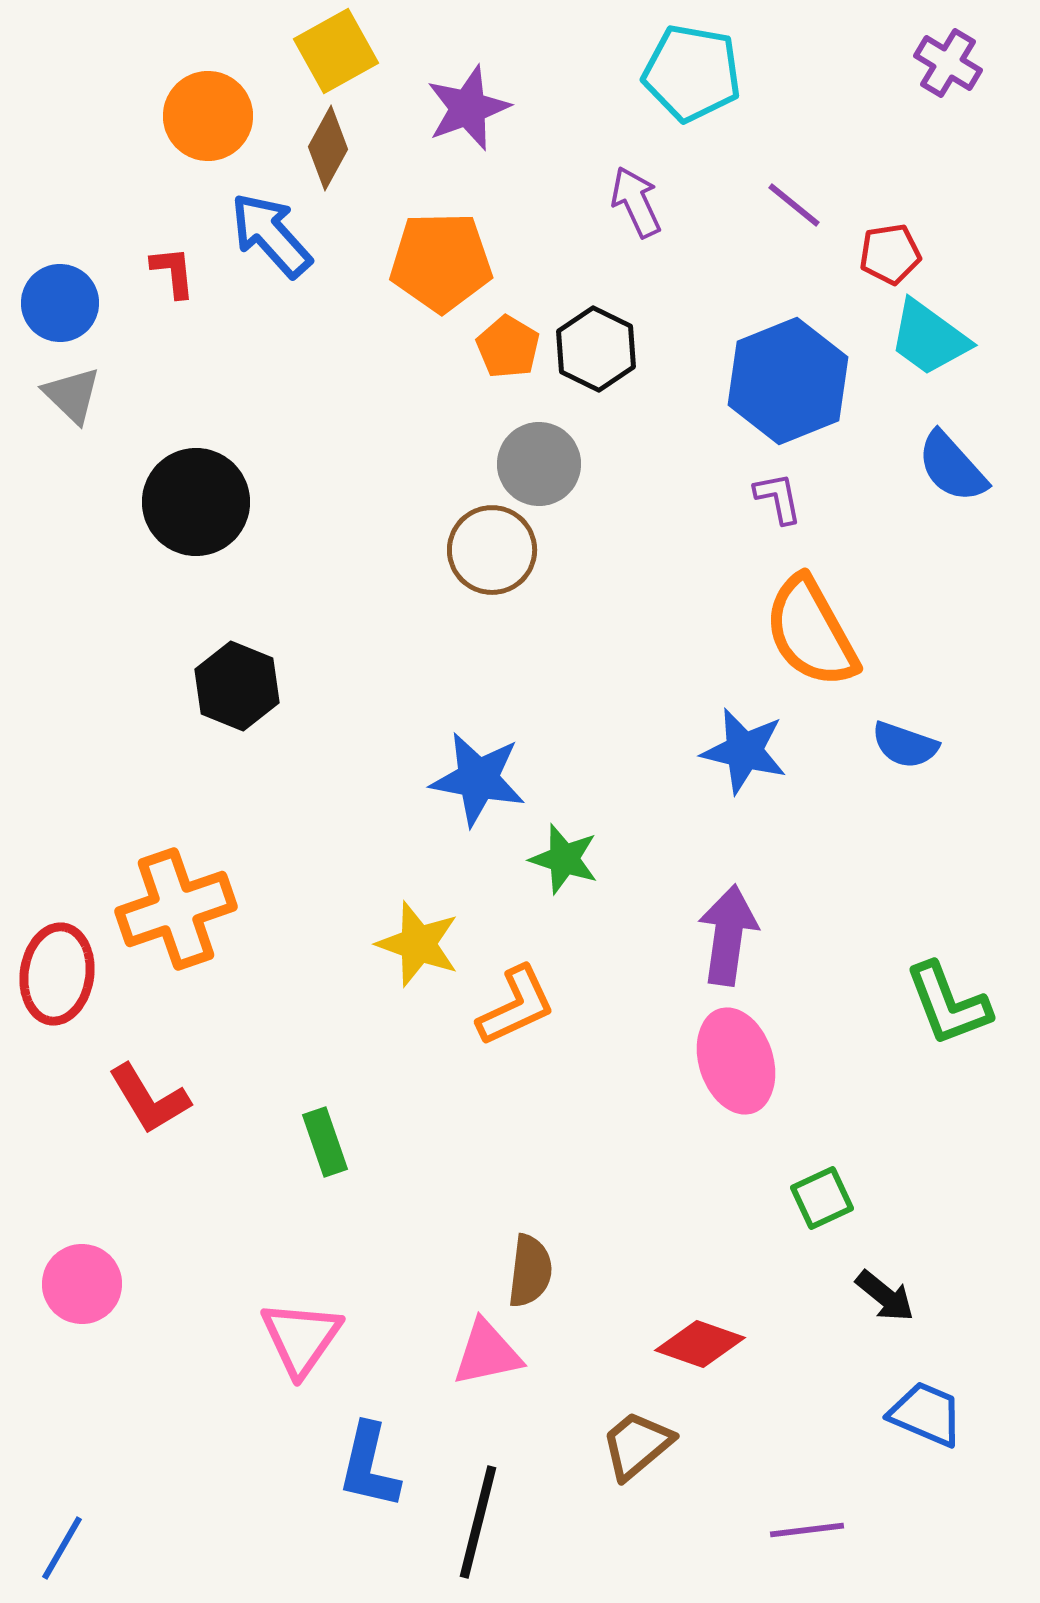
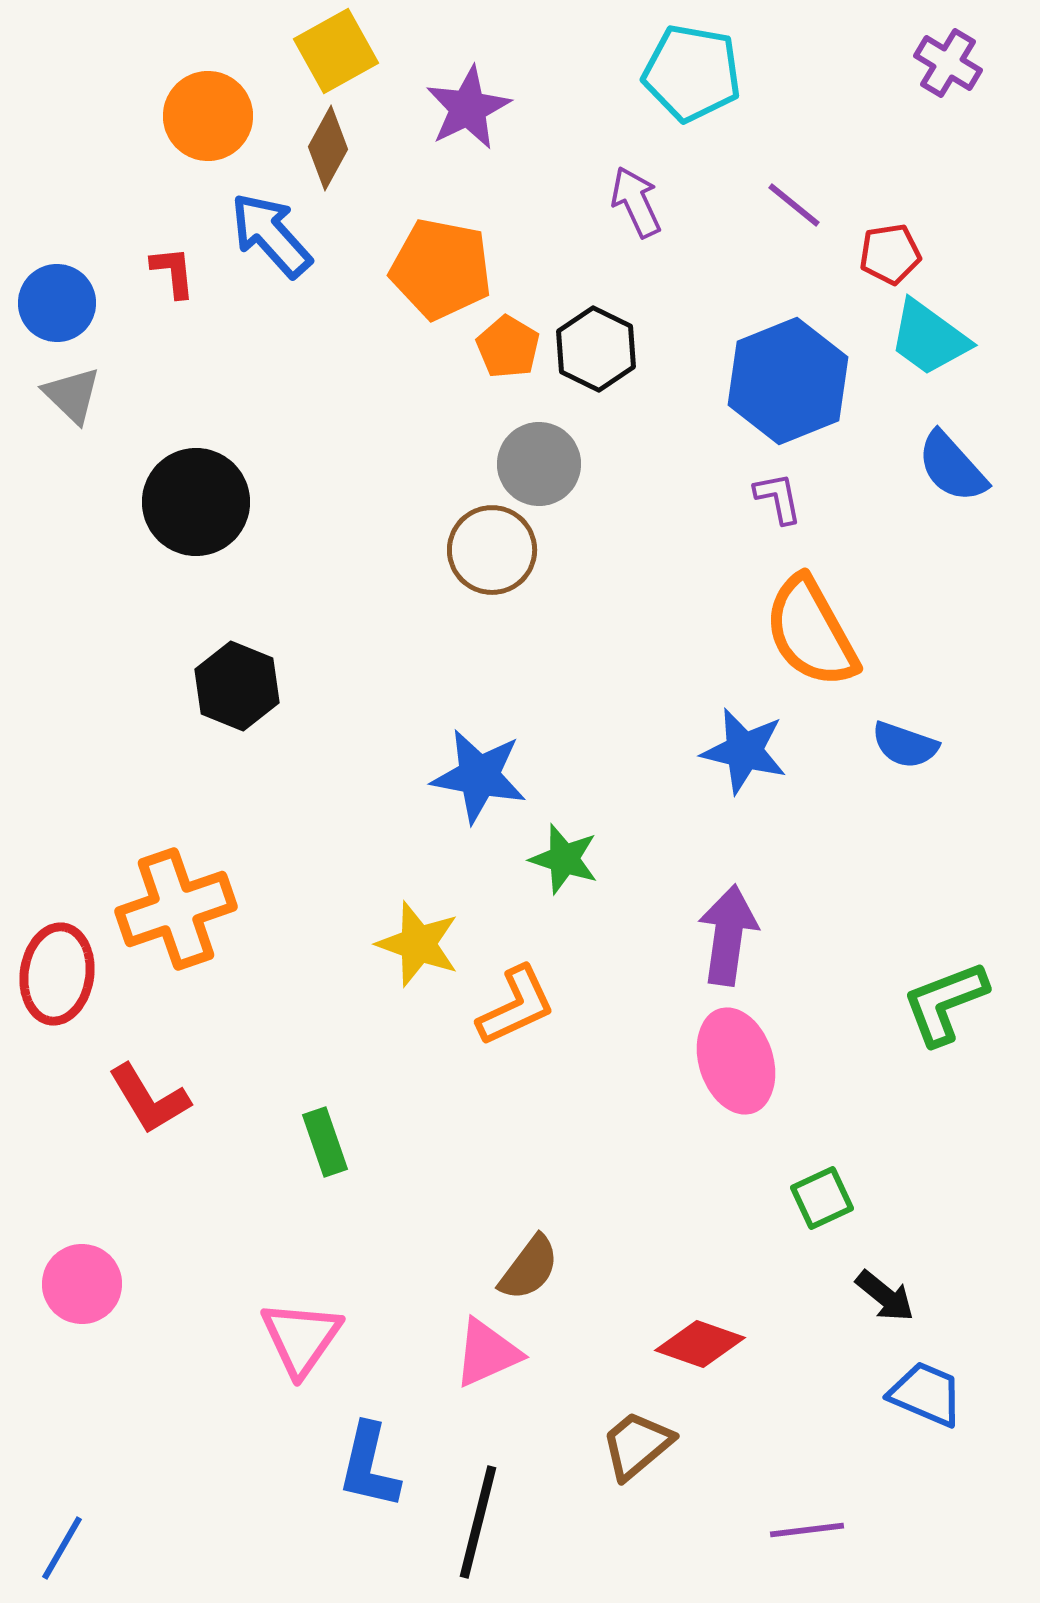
purple star at (468, 108): rotated 6 degrees counterclockwise
orange pentagon at (441, 262): moved 7 px down; rotated 12 degrees clockwise
blue circle at (60, 303): moved 3 px left
blue star at (478, 779): moved 1 px right, 3 px up
green L-shape at (948, 1004): moved 3 px left, 1 px up; rotated 90 degrees clockwise
brown semicircle at (530, 1271): moved 1 px left, 3 px up; rotated 30 degrees clockwise
pink triangle at (487, 1353): rotated 12 degrees counterclockwise
blue trapezoid at (926, 1414): moved 20 px up
